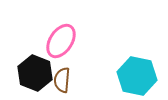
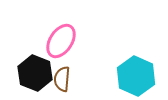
cyan hexagon: moved 1 px left; rotated 12 degrees clockwise
brown semicircle: moved 1 px up
